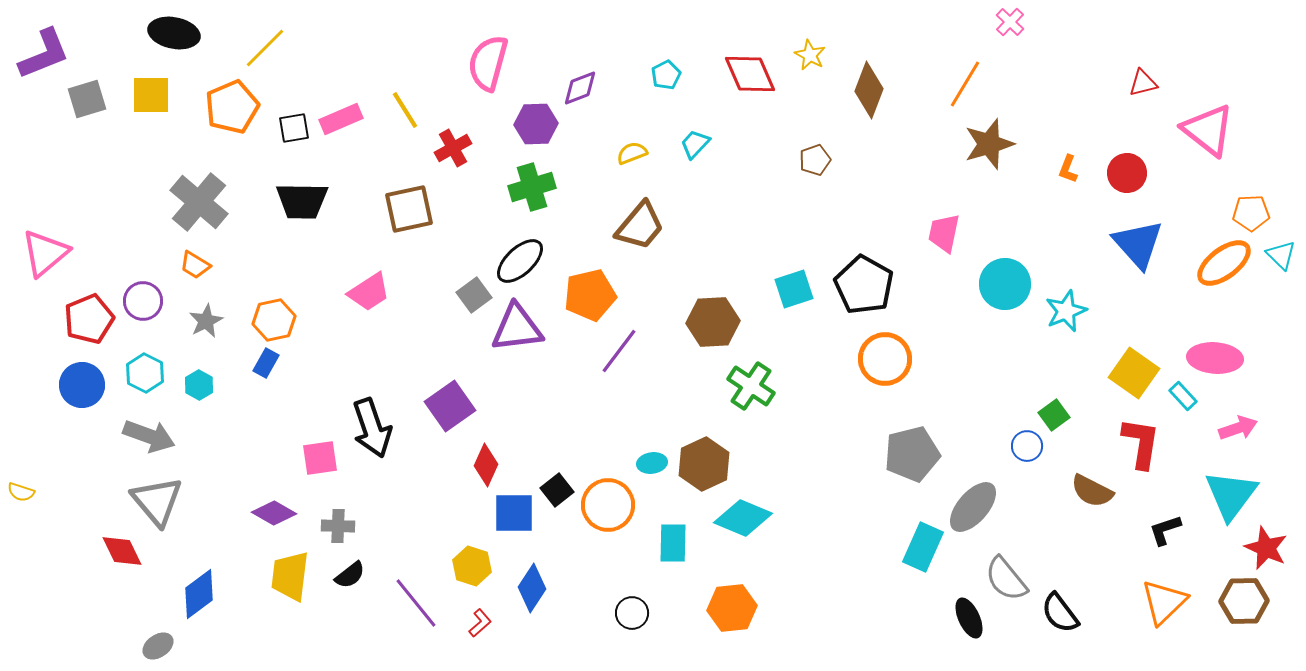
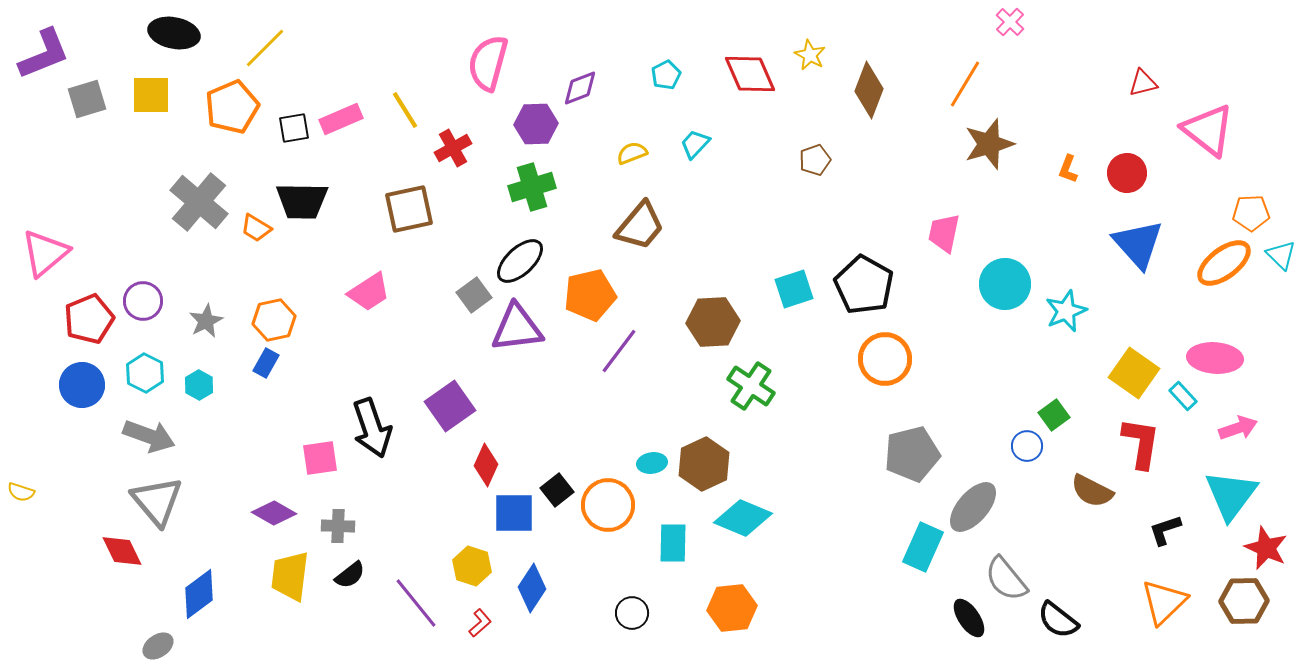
orange trapezoid at (195, 265): moved 61 px right, 37 px up
black semicircle at (1060, 613): moved 2 px left, 7 px down; rotated 15 degrees counterclockwise
black ellipse at (969, 618): rotated 9 degrees counterclockwise
